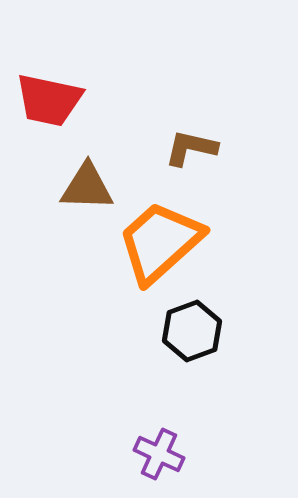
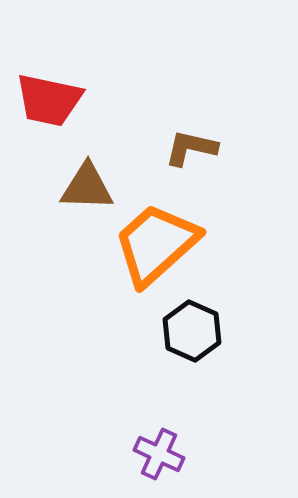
orange trapezoid: moved 4 px left, 2 px down
black hexagon: rotated 16 degrees counterclockwise
